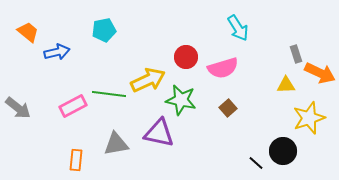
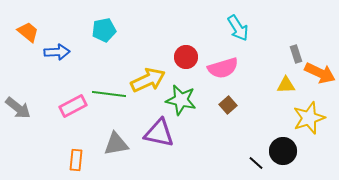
blue arrow: rotated 10 degrees clockwise
brown square: moved 3 px up
